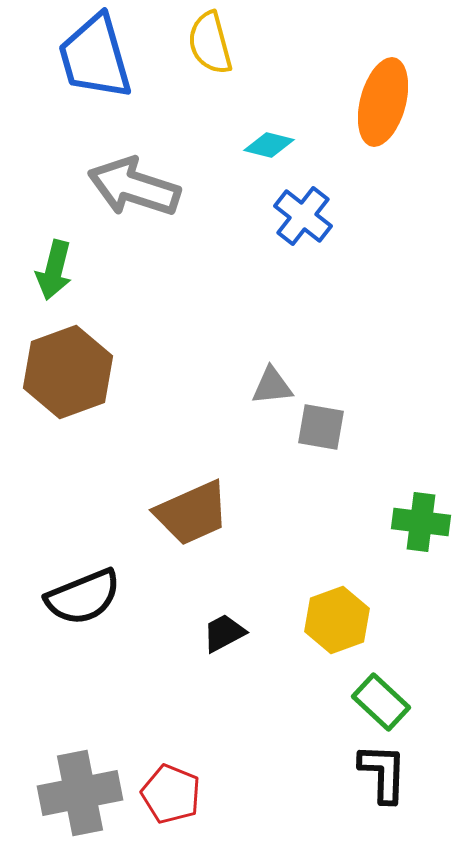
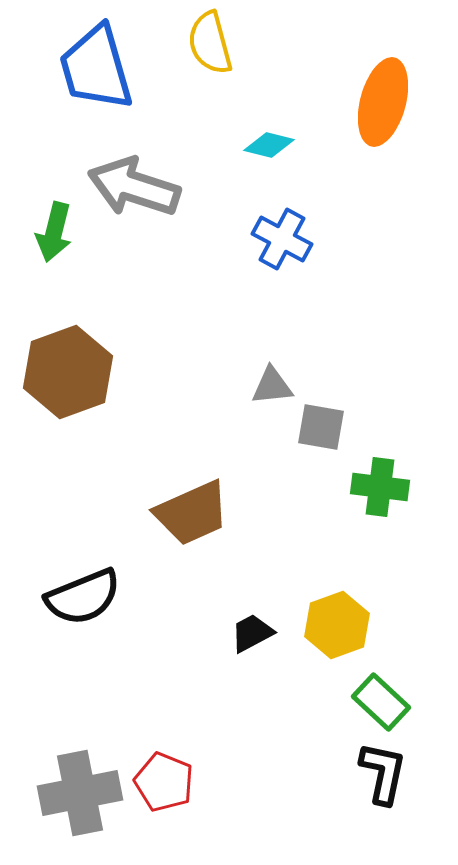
blue trapezoid: moved 1 px right, 11 px down
blue cross: moved 21 px left, 23 px down; rotated 10 degrees counterclockwise
green arrow: moved 38 px up
green cross: moved 41 px left, 35 px up
yellow hexagon: moved 5 px down
black trapezoid: moved 28 px right
black L-shape: rotated 10 degrees clockwise
red pentagon: moved 7 px left, 12 px up
